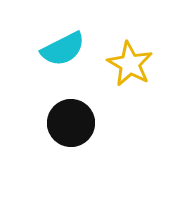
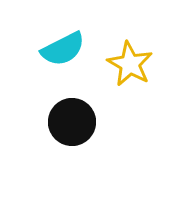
black circle: moved 1 px right, 1 px up
